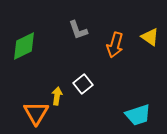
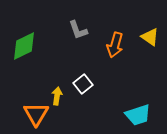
orange triangle: moved 1 px down
